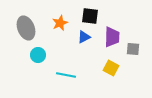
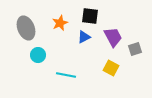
purple trapezoid: moved 1 px right; rotated 30 degrees counterclockwise
gray square: moved 2 px right; rotated 24 degrees counterclockwise
